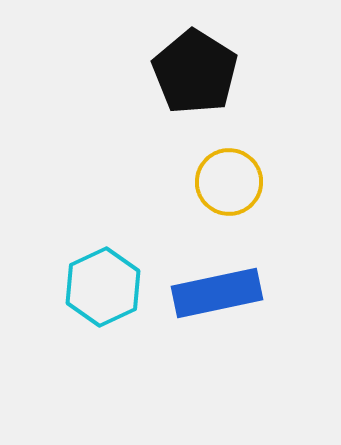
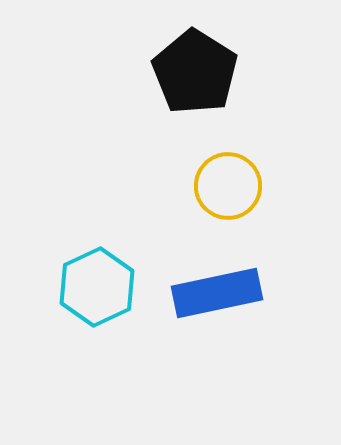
yellow circle: moved 1 px left, 4 px down
cyan hexagon: moved 6 px left
